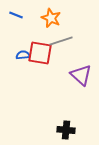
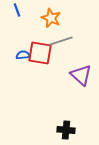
blue line: moved 1 px right, 5 px up; rotated 48 degrees clockwise
